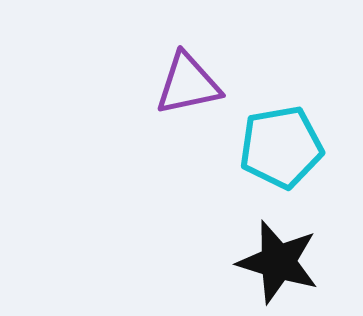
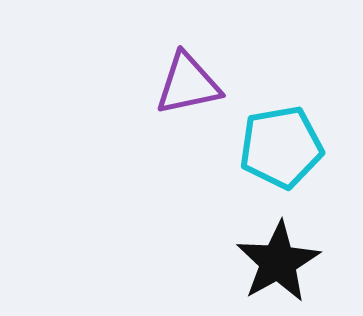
black star: rotated 26 degrees clockwise
